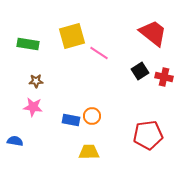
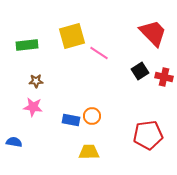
red trapezoid: rotated 8 degrees clockwise
green rectangle: moved 1 px left, 1 px down; rotated 15 degrees counterclockwise
blue semicircle: moved 1 px left, 1 px down
